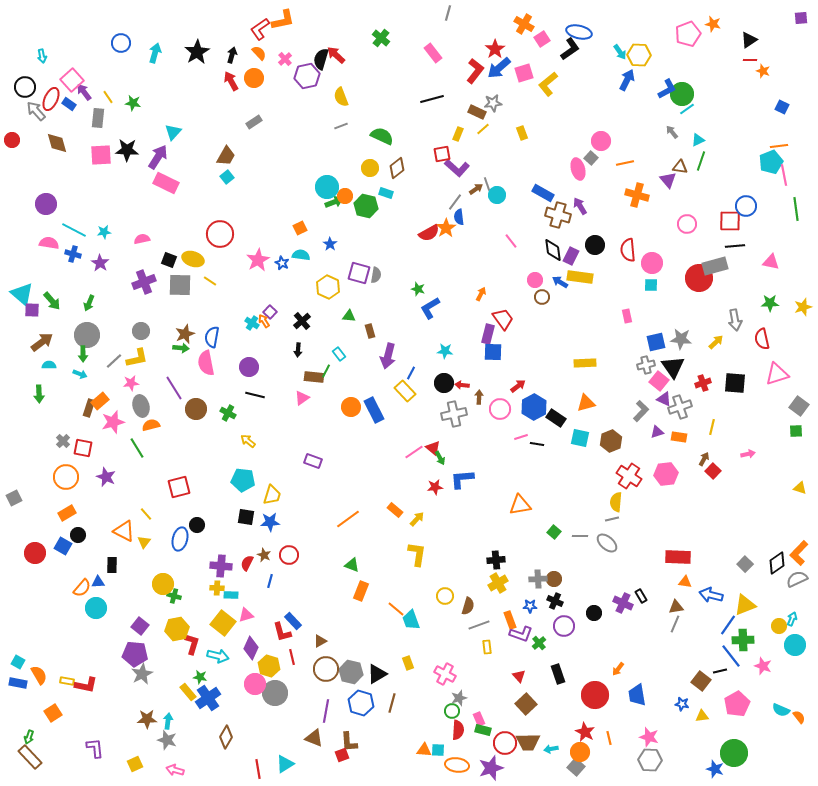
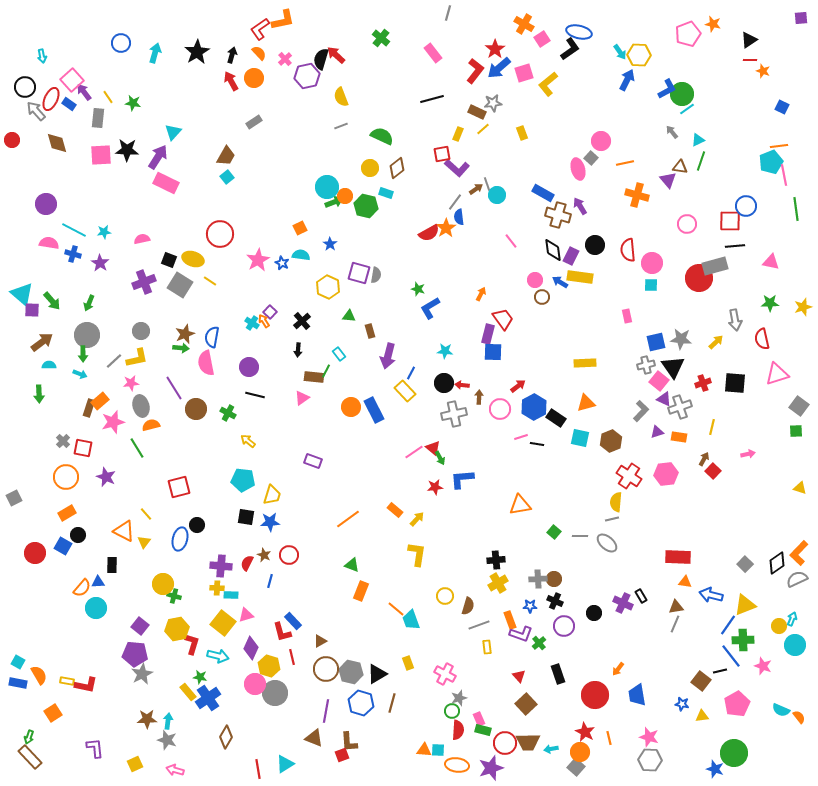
gray square at (180, 285): rotated 30 degrees clockwise
